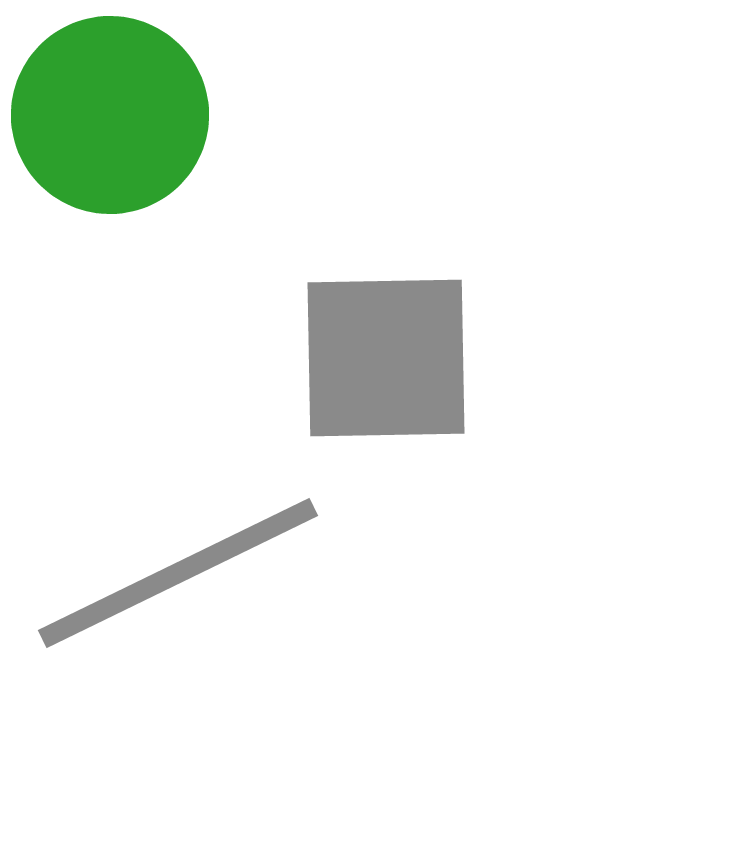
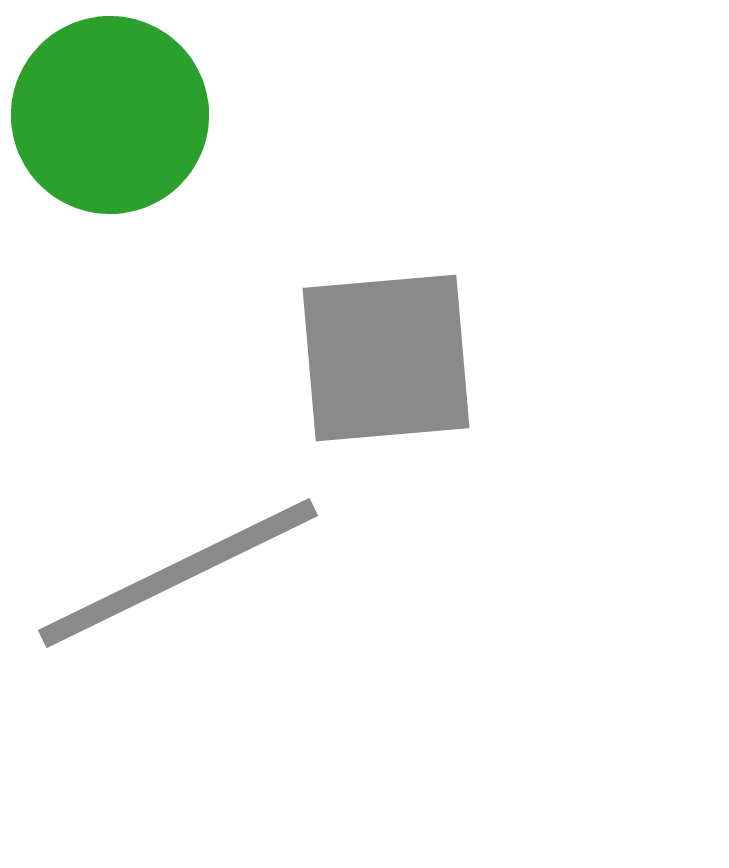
gray square: rotated 4 degrees counterclockwise
